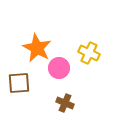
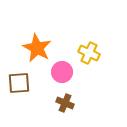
pink circle: moved 3 px right, 4 px down
